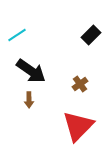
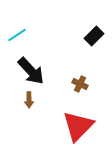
black rectangle: moved 3 px right, 1 px down
black arrow: rotated 12 degrees clockwise
brown cross: rotated 28 degrees counterclockwise
